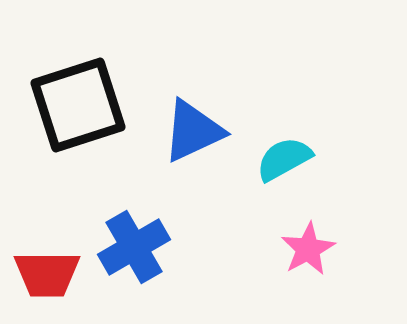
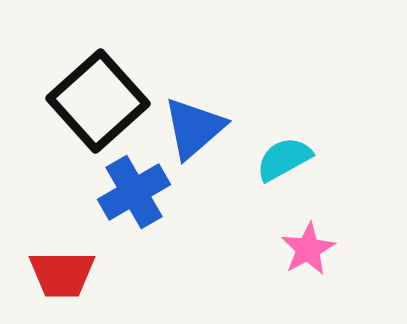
black square: moved 20 px right, 4 px up; rotated 24 degrees counterclockwise
blue triangle: moved 1 px right, 3 px up; rotated 16 degrees counterclockwise
blue cross: moved 55 px up
red trapezoid: moved 15 px right
